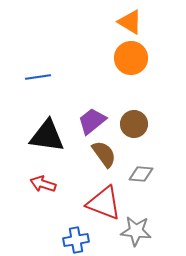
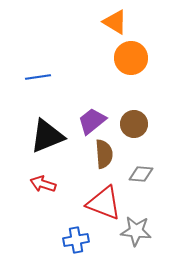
orange triangle: moved 15 px left
black triangle: rotated 30 degrees counterclockwise
brown semicircle: rotated 32 degrees clockwise
